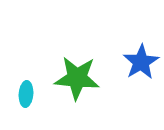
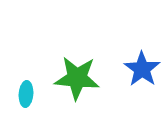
blue star: moved 1 px right, 7 px down; rotated 6 degrees counterclockwise
